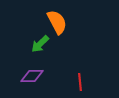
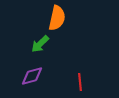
orange semicircle: moved 4 px up; rotated 40 degrees clockwise
purple diamond: rotated 15 degrees counterclockwise
